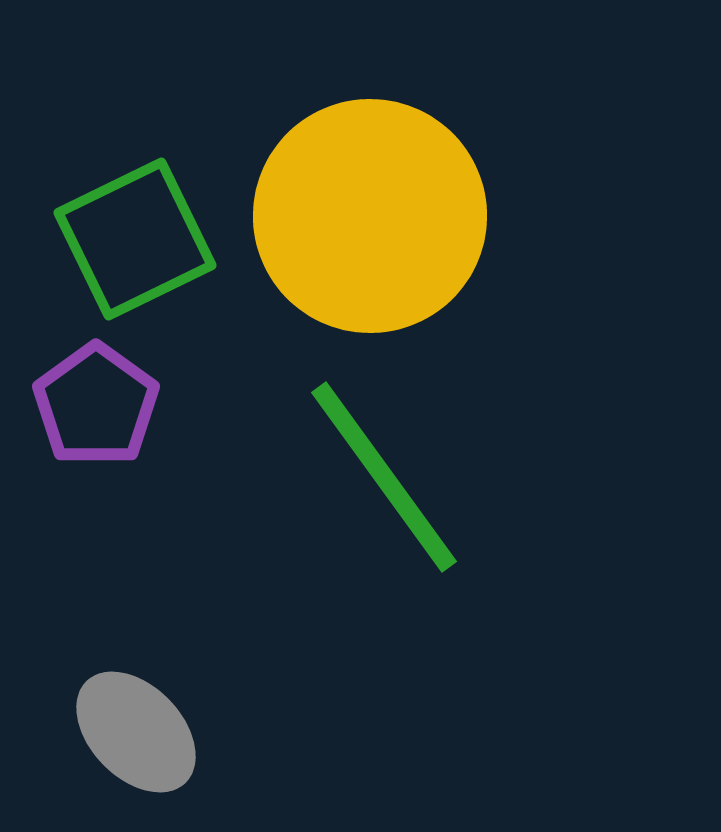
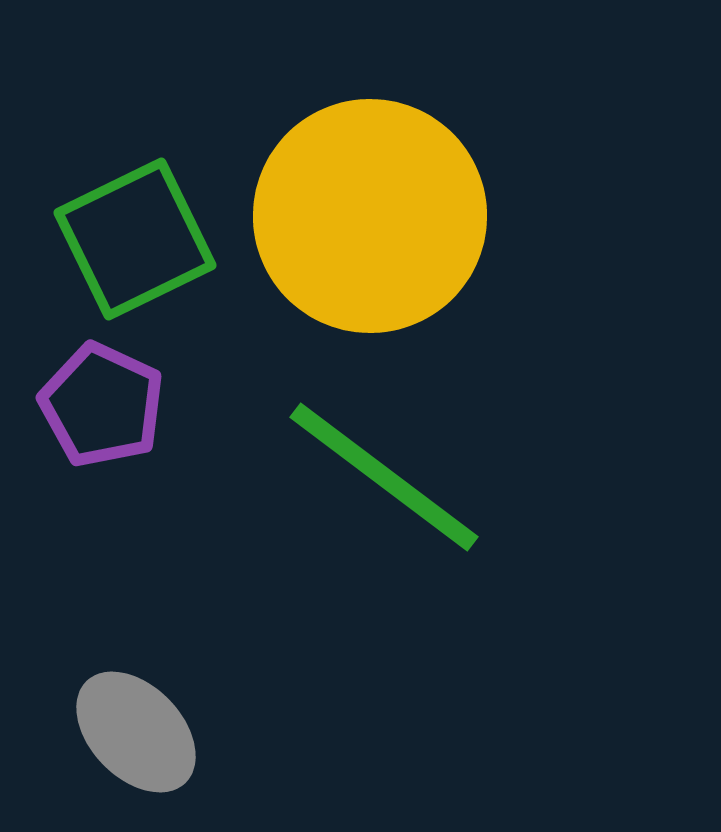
purple pentagon: moved 6 px right; rotated 11 degrees counterclockwise
green line: rotated 17 degrees counterclockwise
